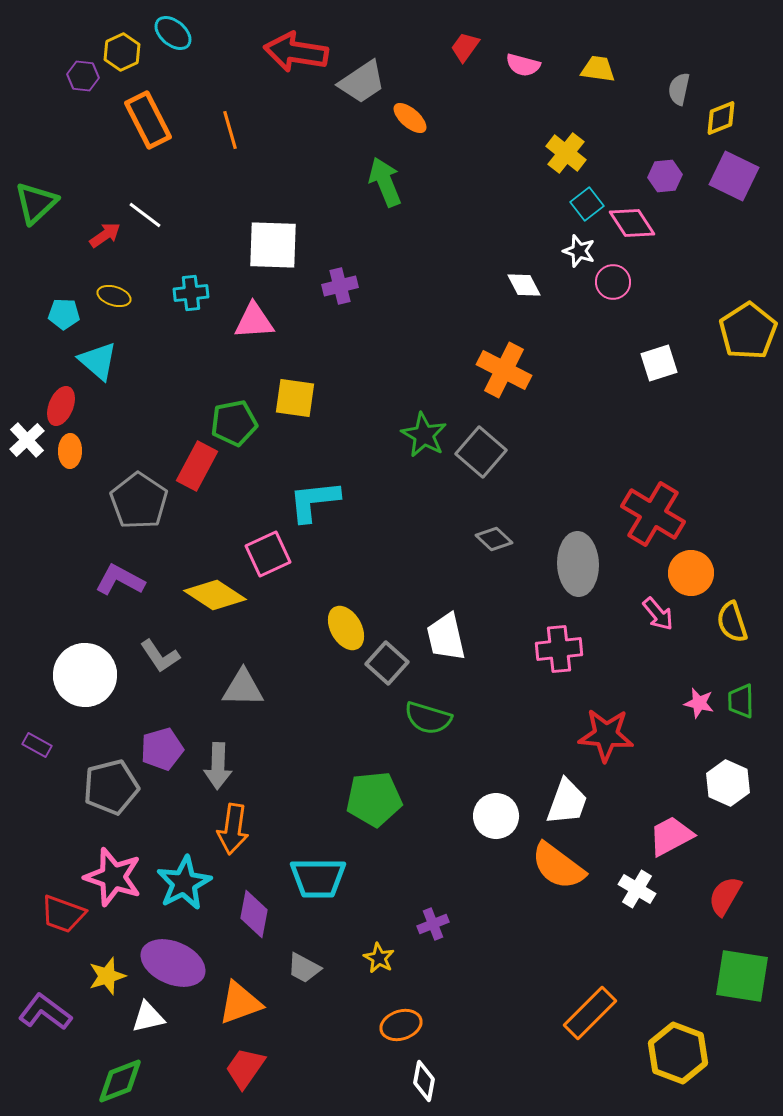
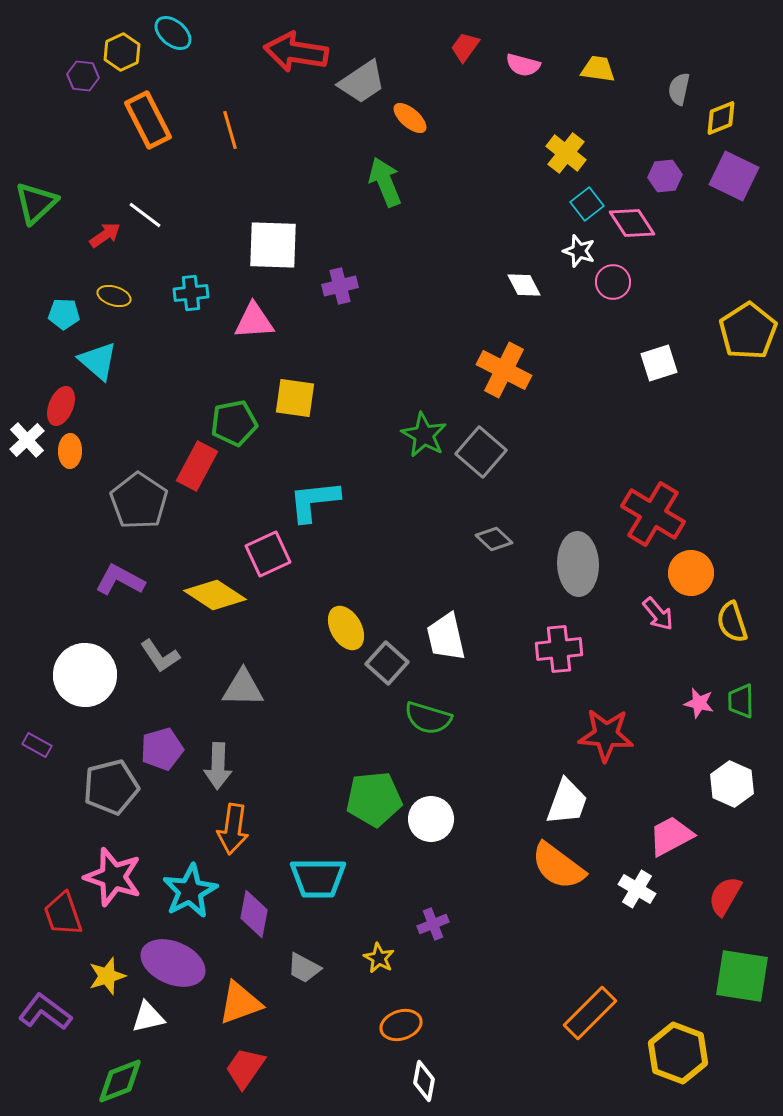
white hexagon at (728, 783): moved 4 px right, 1 px down
white circle at (496, 816): moved 65 px left, 3 px down
cyan star at (184, 883): moved 6 px right, 8 px down
red trapezoid at (63, 914): rotated 51 degrees clockwise
